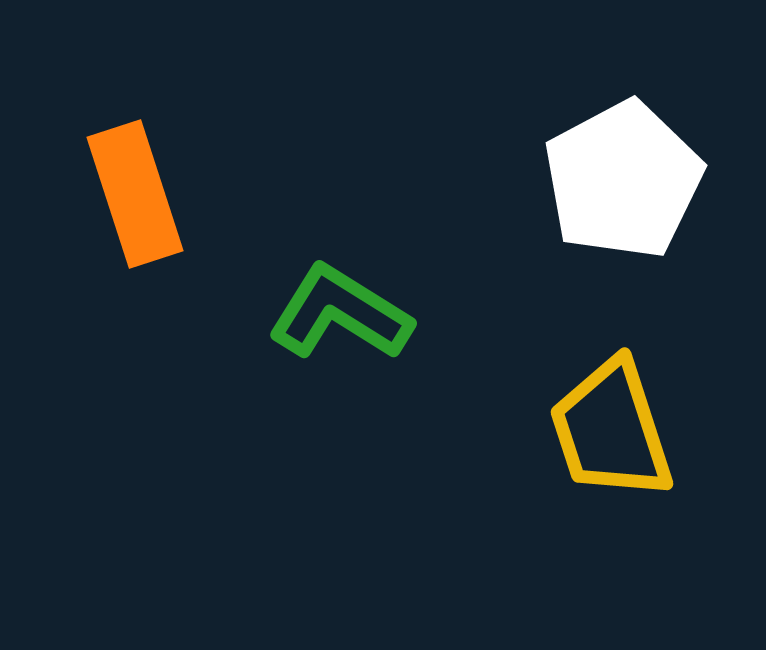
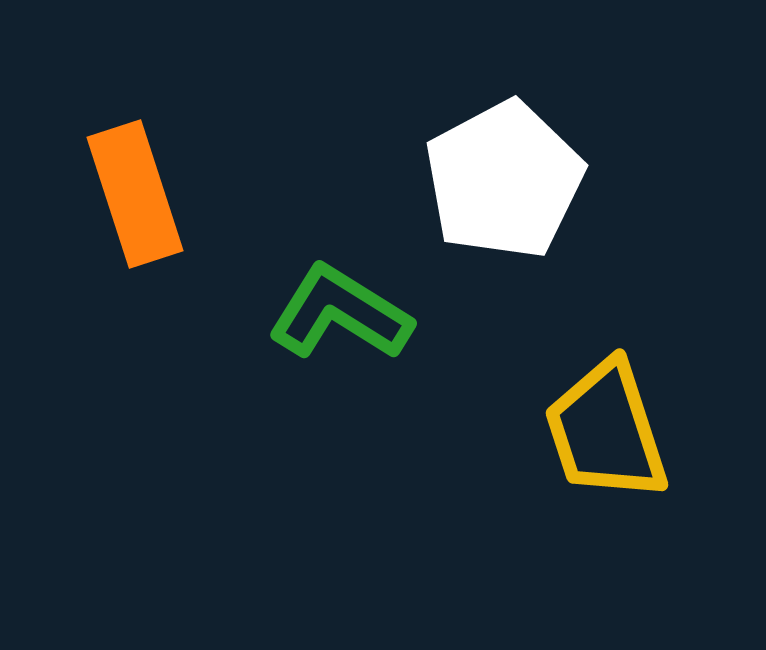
white pentagon: moved 119 px left
yellow trapezoid: moved 5 px left, 1 px down
